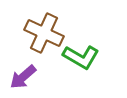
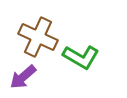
brown cross: moved 6 px left, 4 px down
